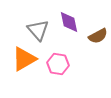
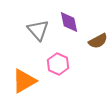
brown semicircle: moved 5 px down
orange triangle: moved 22 px down
pink hexagon: rotated 15 degrees clockwise
